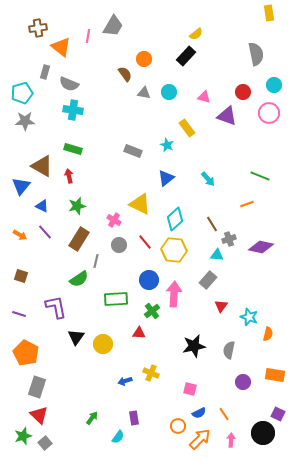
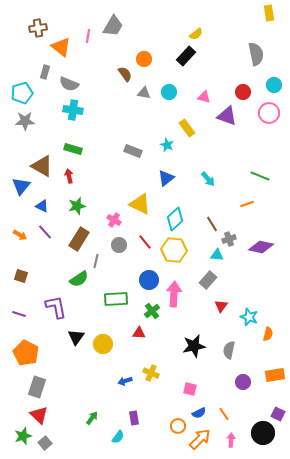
orange rectangle at (275, 375): rotated 18 degrees counterclockwise
